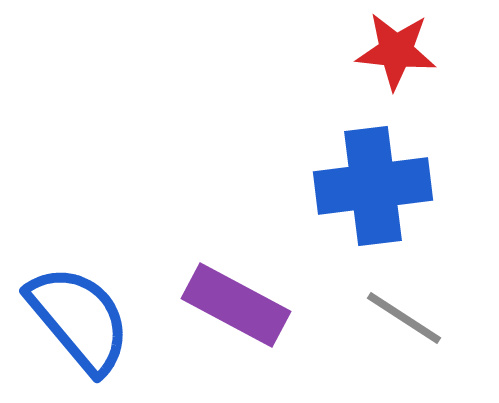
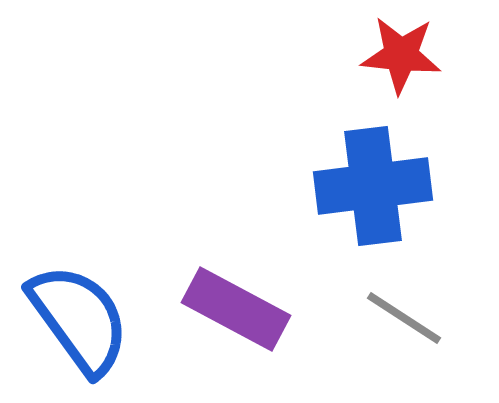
red star: moved 5 px right, 4 px down
purple rectangle: moved 4 px down
blue semicircle: rotated 4 degrees clockwise
